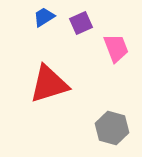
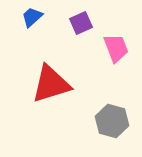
blue trapezoid: moved 12 px left; rotated 10 degrees counterclockwise
red triangle: moved 2 px right
gray hexagon: moved 7 px up
